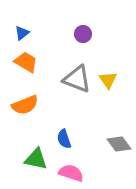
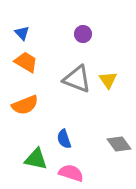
blue triangle: rotated 35 degrees counterclockwise
